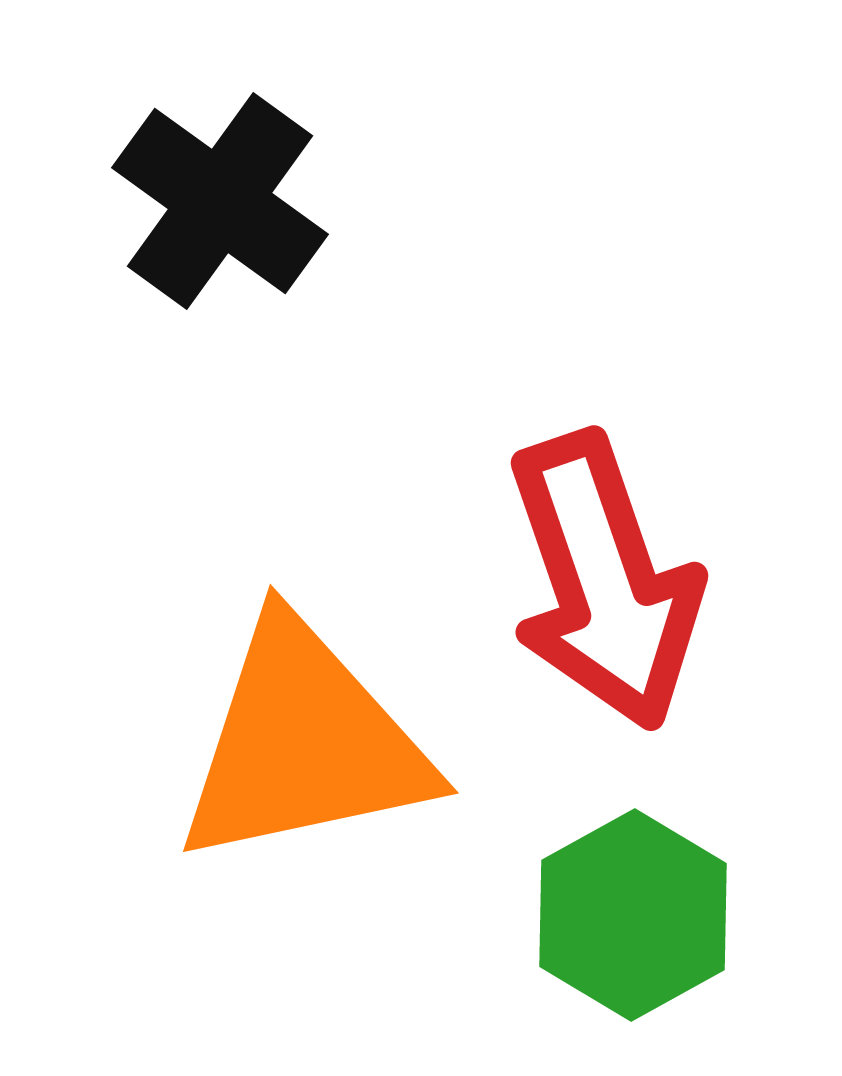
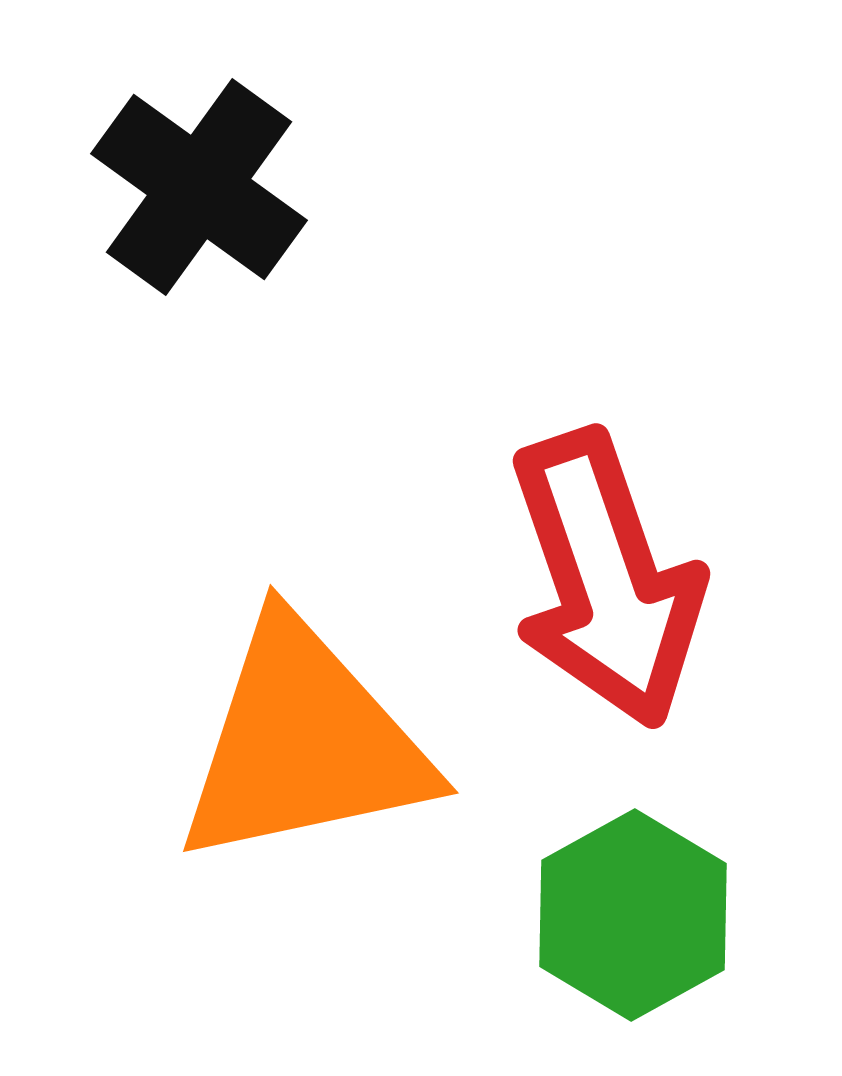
black cross: moved 21 px left, 14 px up
red arrow: moved 2 px right, 2 px up
